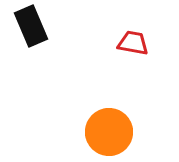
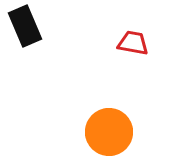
black rectangle: moved 6 px left
